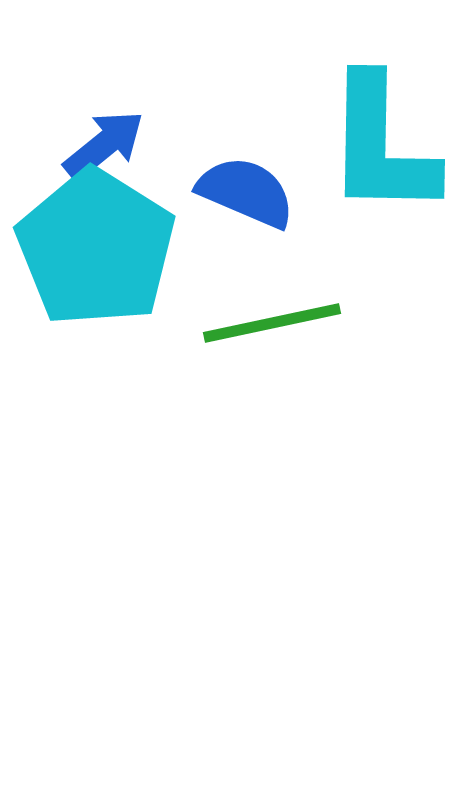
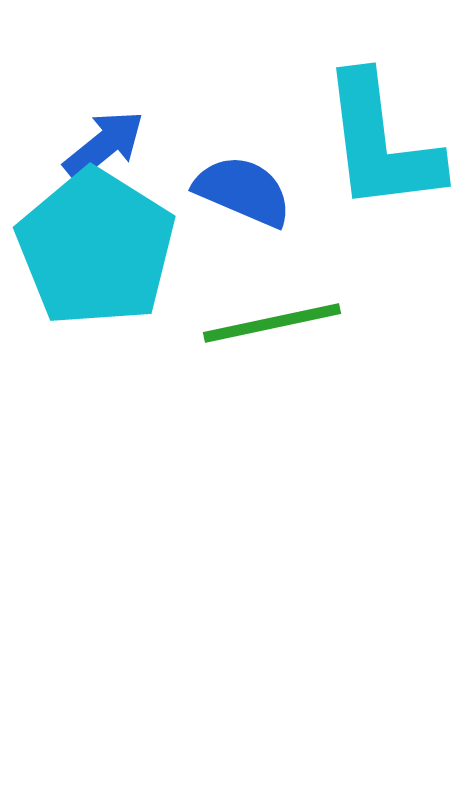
cyan L-shape: moved 3 px up; rotated 8 degrees counterclockwise
blue semicircle: moved 3 px left, 1 px up
